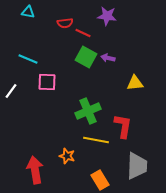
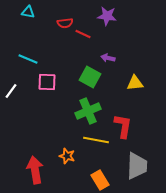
red line: moved 1 px down
green square: moved 4 px right, 20 px down
